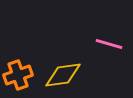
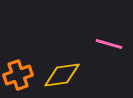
yellow diamond: moved 1 px left
